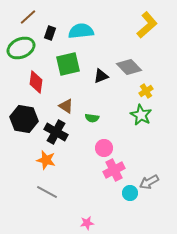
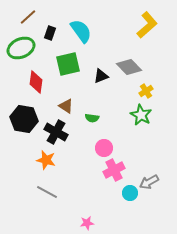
cyan semicircle: rotated 60 degrees clockwise
